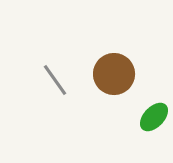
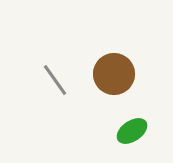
green ellipse: moved 22 px left, 14 px down; rotated 12 degrees clockwise
